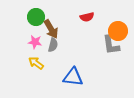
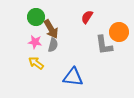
red semicircle: rotated 136 degrees clockwise
orange circle: moved 1 px right, 1 px down
gray L-shape: moved 7 px left
